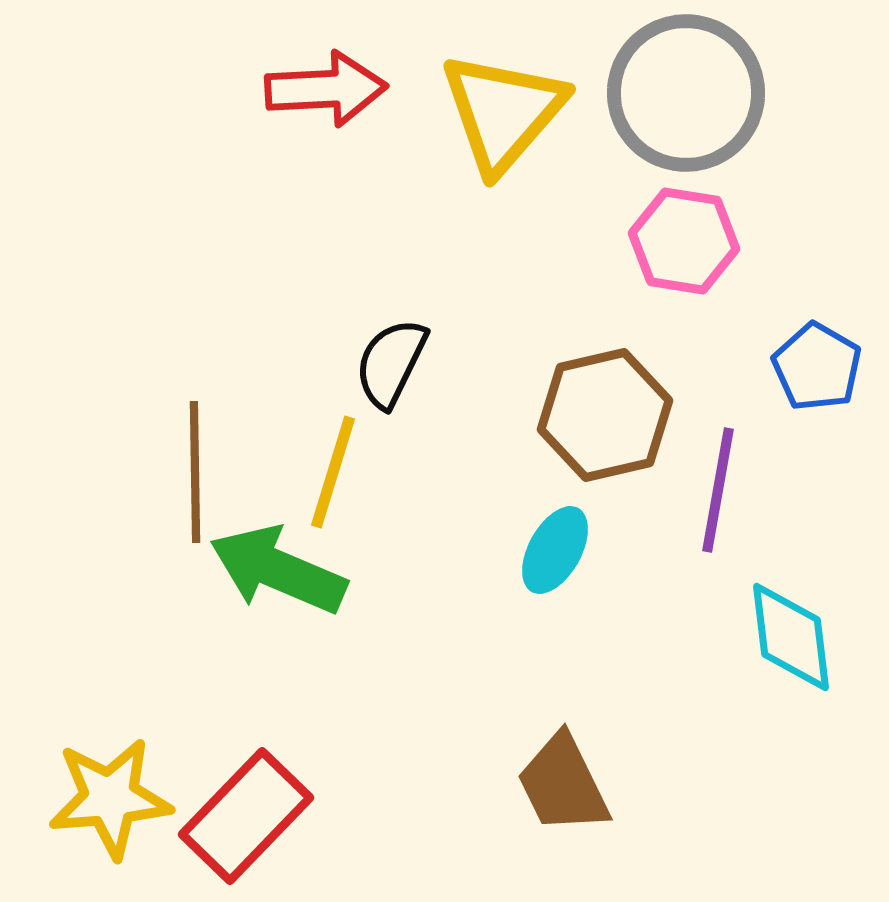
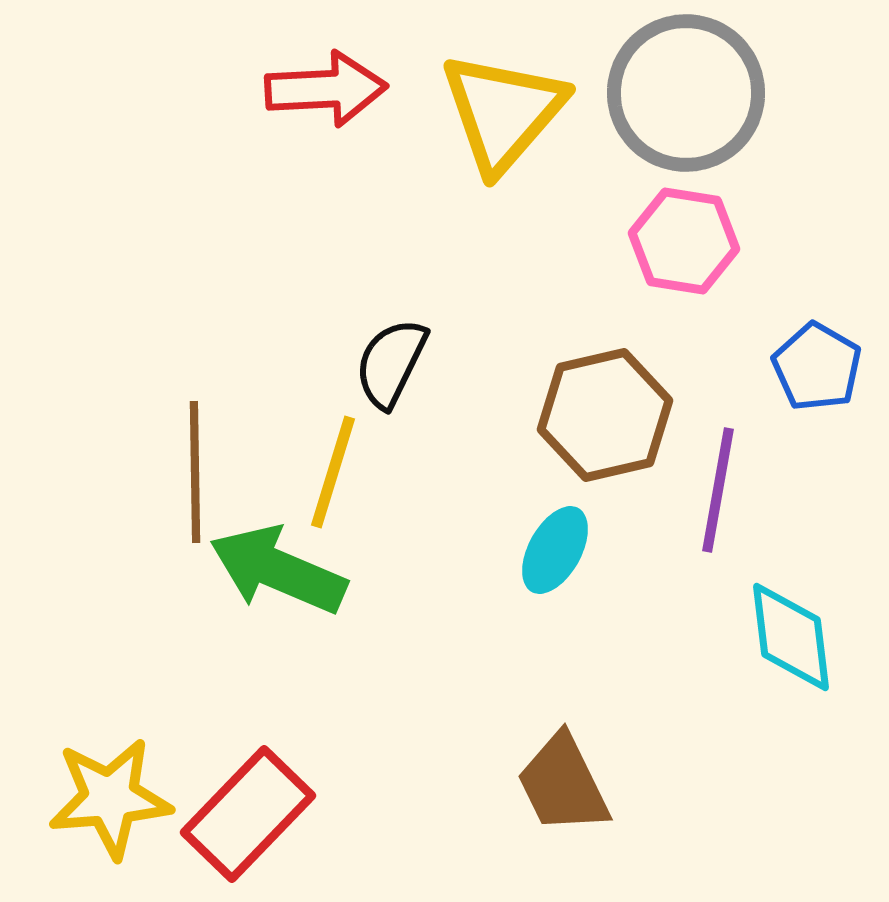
red rectangle: moved 2 px right, 2 px up
